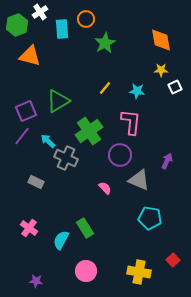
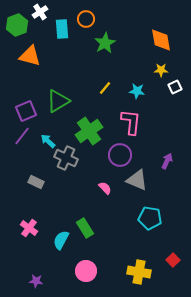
gray triangle: moved 2 px left
